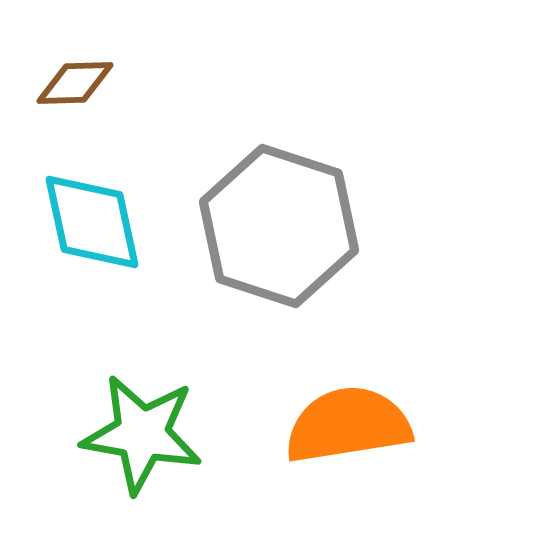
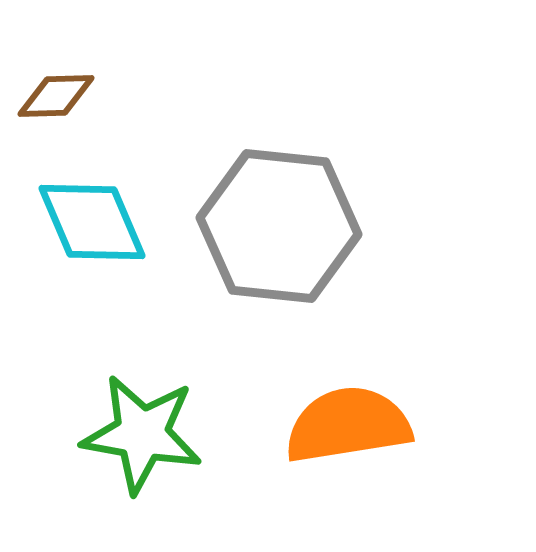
brown diamond: moved 19 px left, 13 px down
cyan diamond: rotated 11 degrees counterclockwise
gray hexagon: rotated 12 degrees counterclockwise
